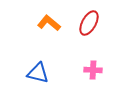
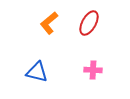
orange L-shape: rotated 80 degrees counterclockwise
blue triangle: moved 1 px left, 1 px up
